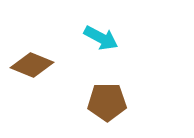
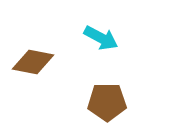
brown diamond: moved 1 px right, 3 px up; rotated 12 degrees counterclockwise
